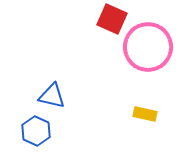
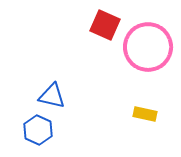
red square: moved 7 px left, 6 px down
blue hexagon: moved 2 px right, 1 px up
